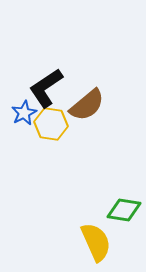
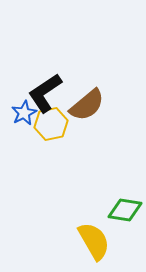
black L-shape: moved 1 px left, 5 px down
yellow hexagon: rotated 20 degrees counterclockwise
green diamond: moved 1 px right
yellow semicircle: moved 2 px left, 1 px up; rotated 6 degrees counterclockwise
